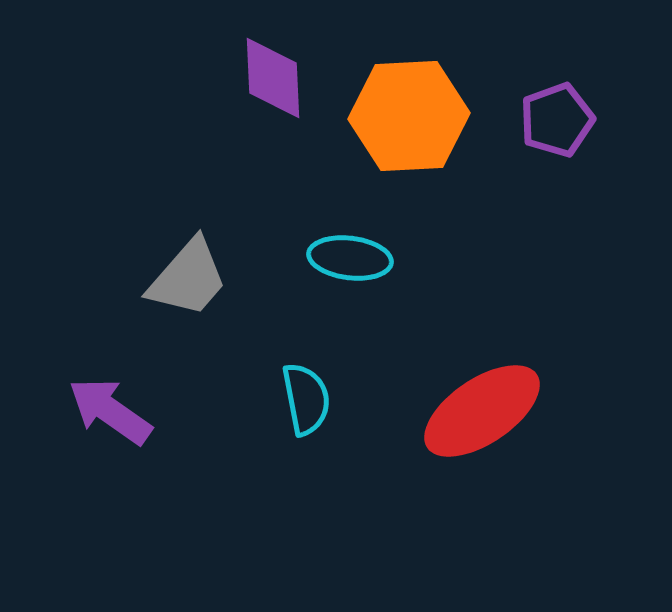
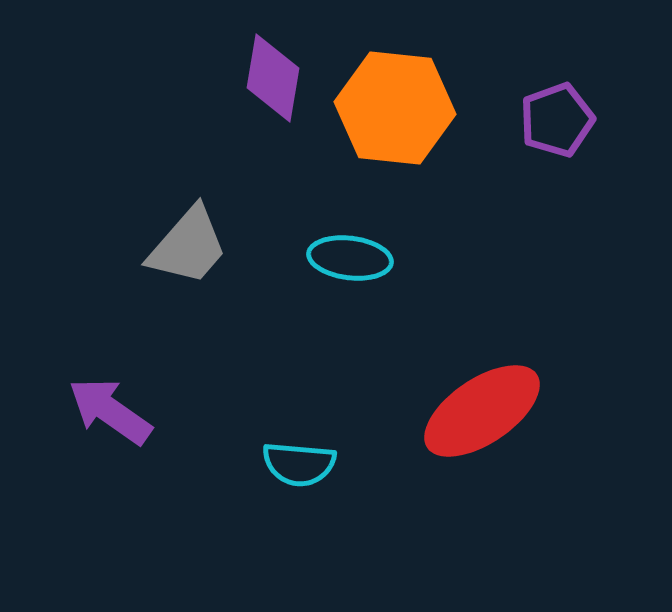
purple diamond: rotated 12 degrees clockwise
orange hexagon: moved 14 px left, 8 px up; rotated 9 degrees clockwise
gray trapezoid: moved 32 px up
cyan semicircle: moved 7 px left, 65 px down; rotated 106 degrees clockwise
